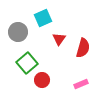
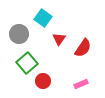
cyan square: rotated 30 degrees counterclockwise
gray circle: moved 1 px right, 2 px down
red semicircle: rotated 18 degrees clockwise
red circle: moved 1 px right, 1 px down
